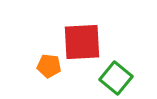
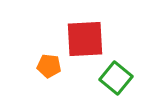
red square: moved 3 px right, 3 px up
